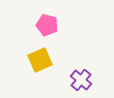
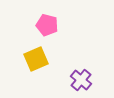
yellow square: moved 4 px left, 1 px up
